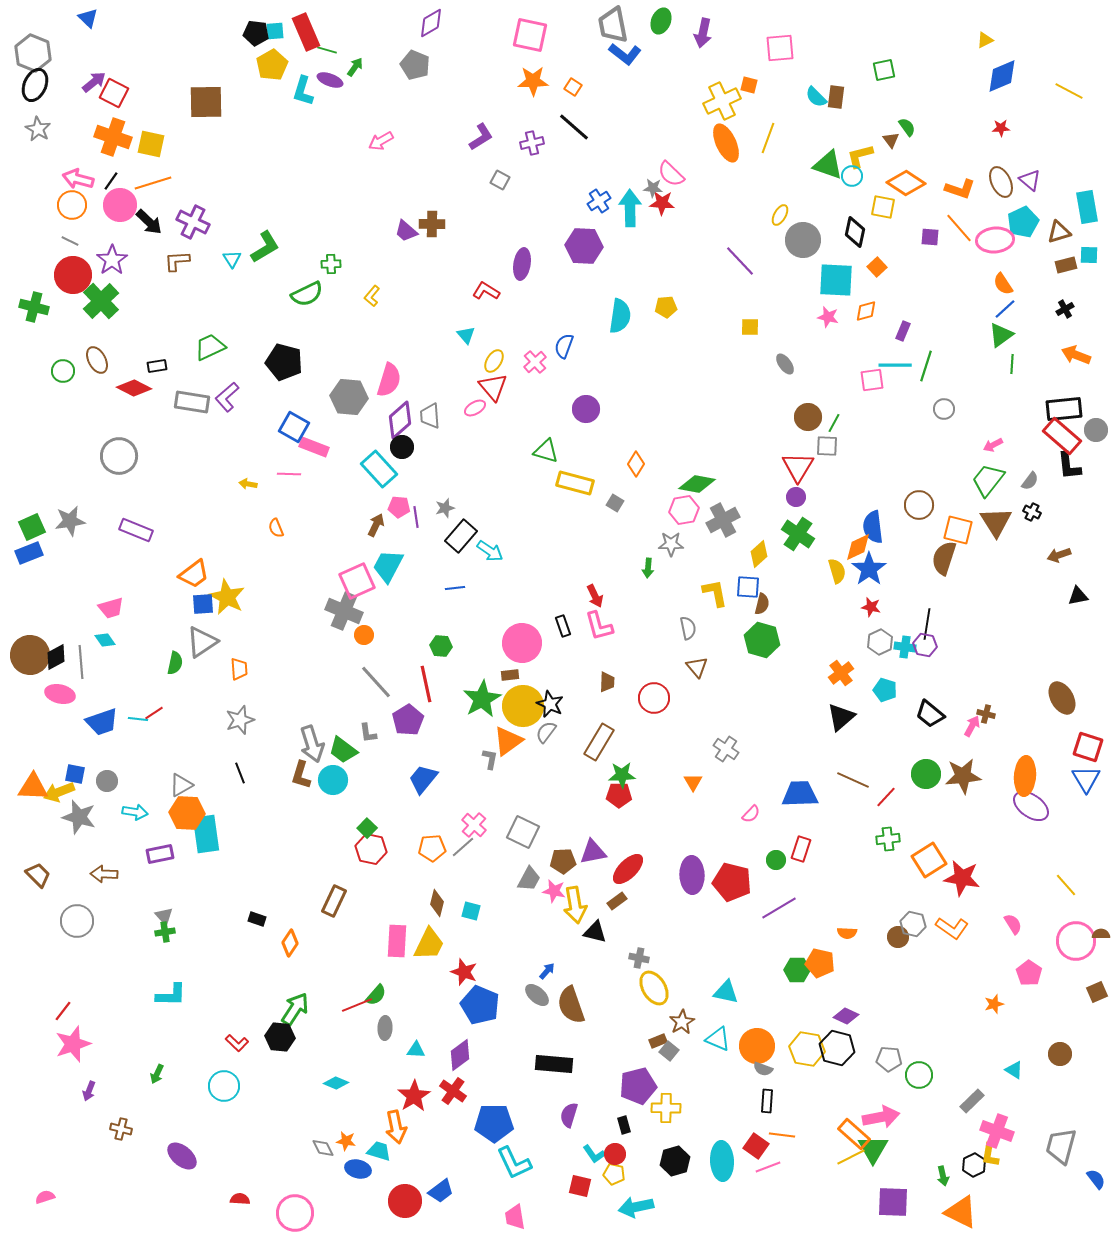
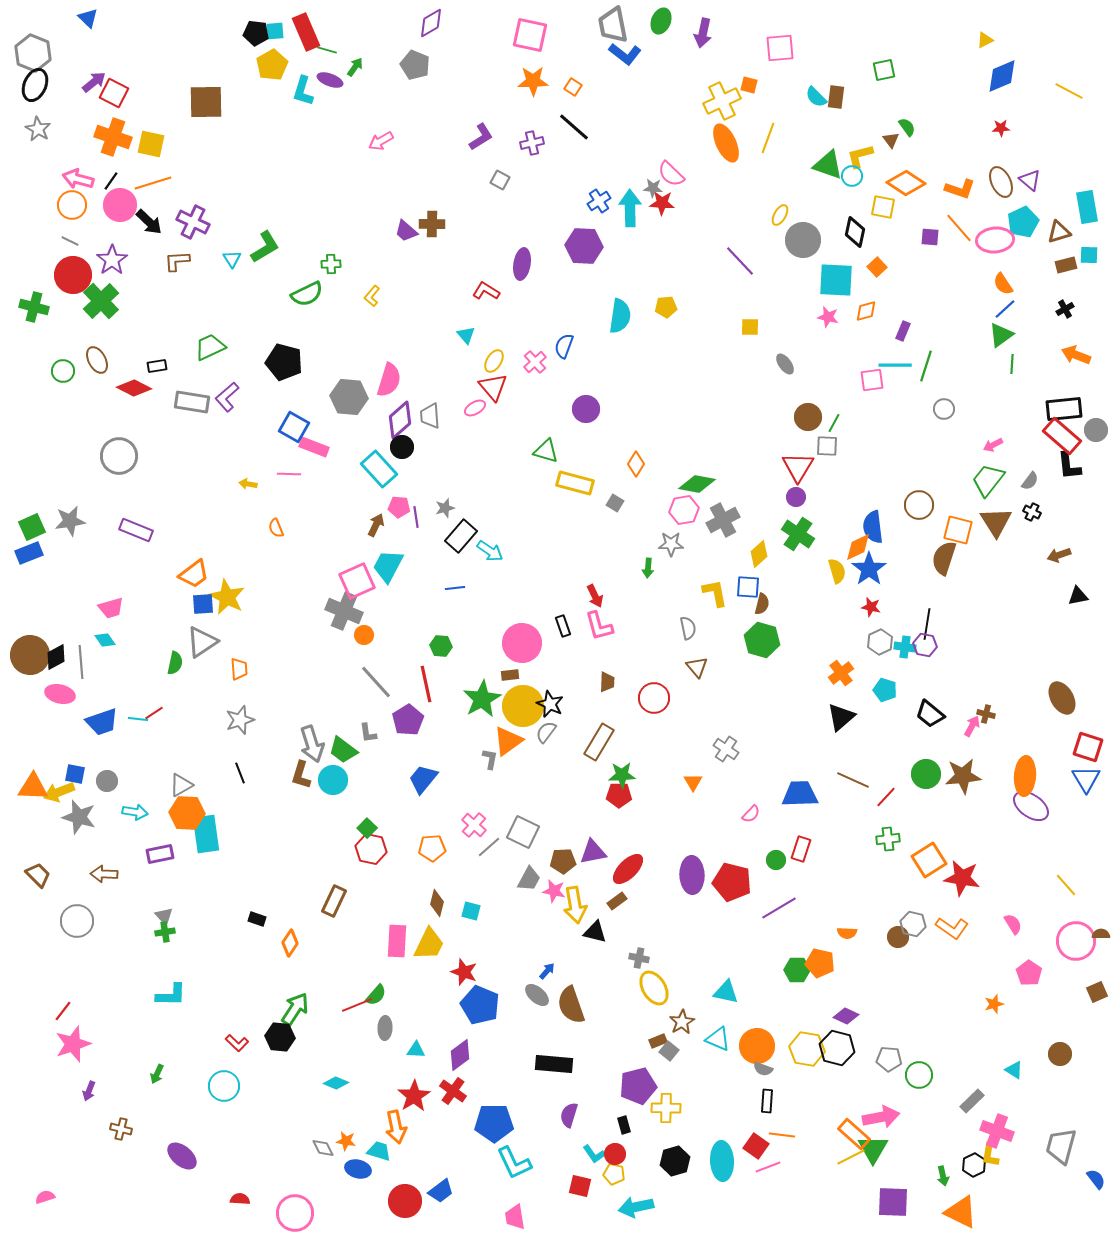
gray line at (463, 847): moved 26 px right
